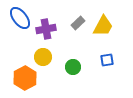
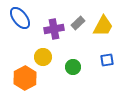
purple cross: moved 8 px right
